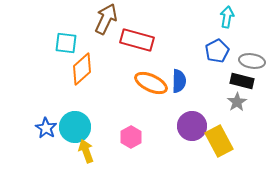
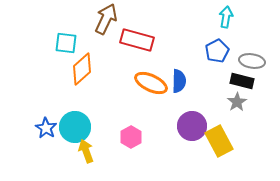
cyan arrow: moved 1 px left
